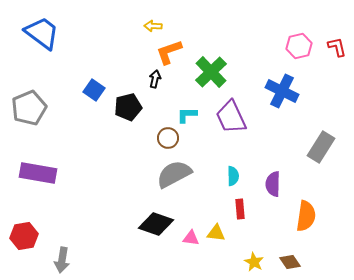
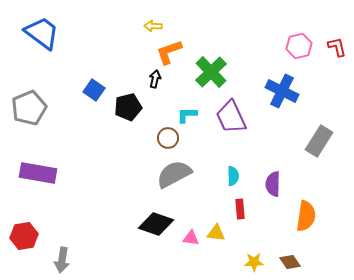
gray rectangle: moved 2 px left, 6 px up
yellow star: rotated 30 degrees counterclockwise
